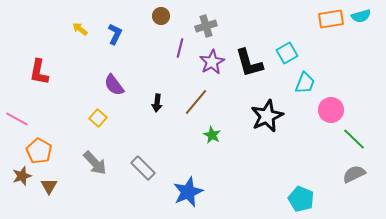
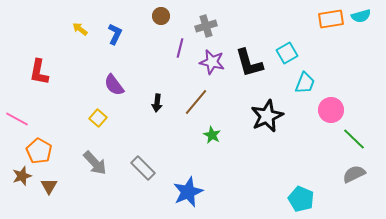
purple star: rotated 30 degrees counterclockwise
